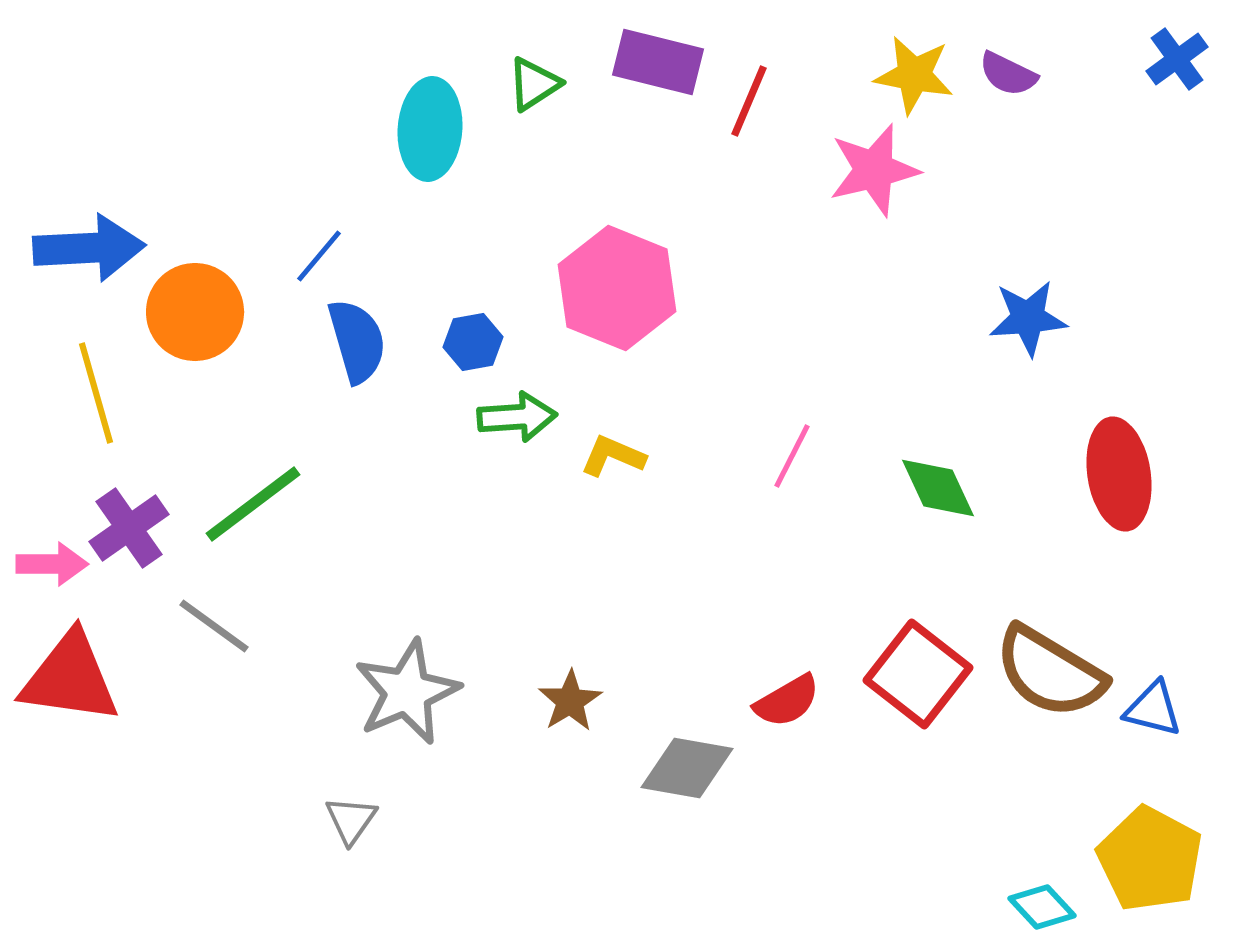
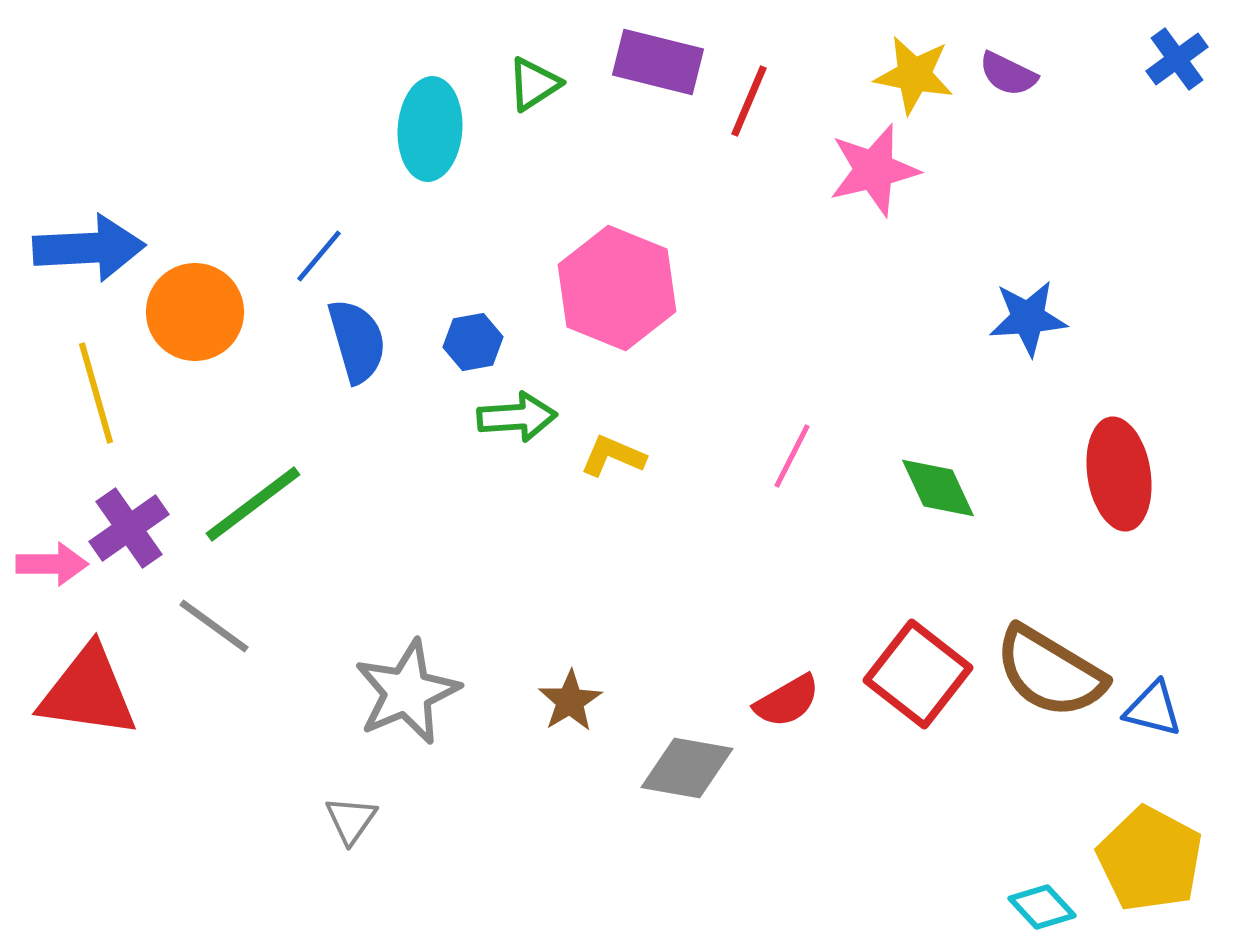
red triangle: moved 18 px right, 14 px down
